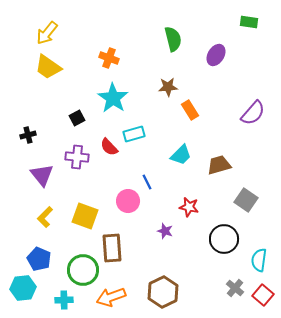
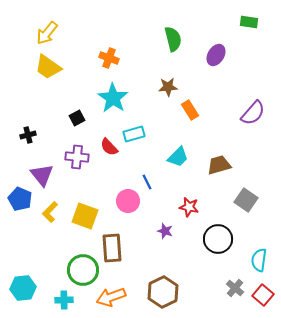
cyan trapezoid: moved 3 px left, 2 px down
yellow L-shape: moved 5 px right, 5 px up
black circle: moved 6 px left
blue pentagon: moved 19 px left, 60 px up
